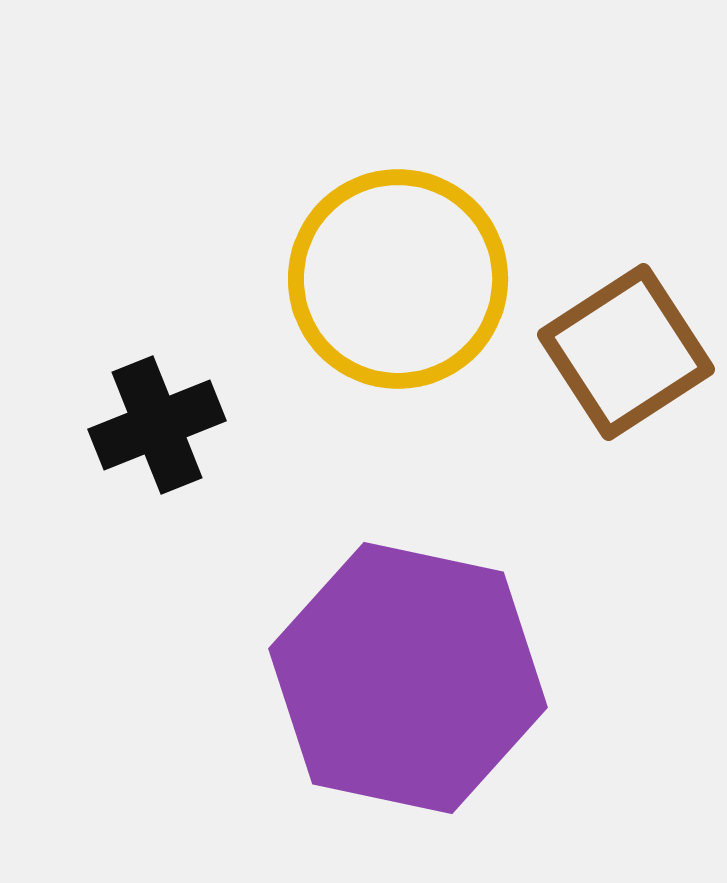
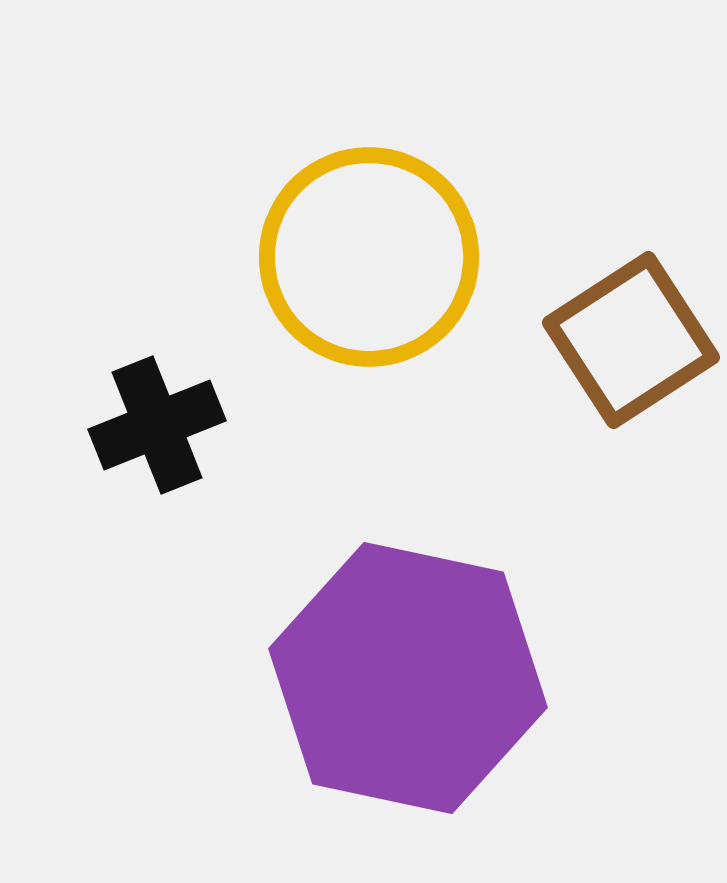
yellow circle: moved 29 px left, 22 px up
brown square: moved 5 px right, 12 px up
